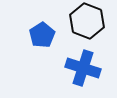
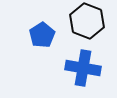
blue cross: rotated 8 degrees counterclockwise
